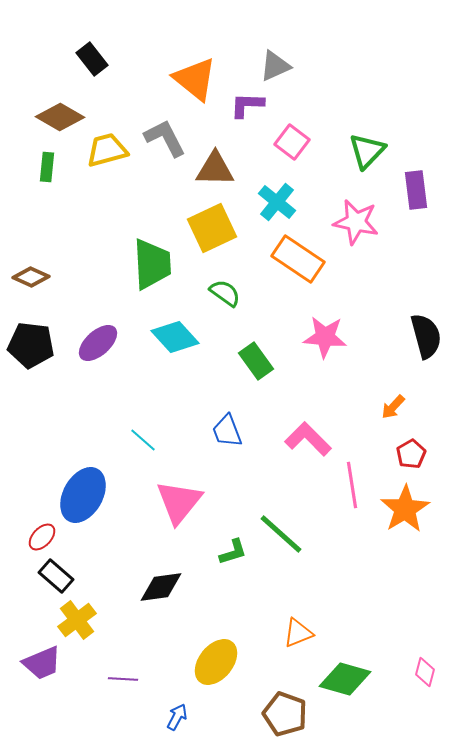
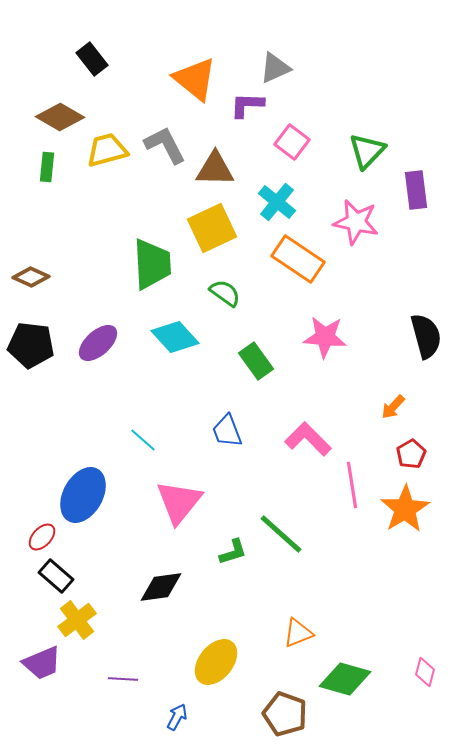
gray triangle at (275, 66): moved 2 px down
gray L-shape at (165, 138): moved 7 px down
